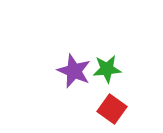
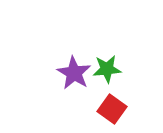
purple star: moved 2 px down; rotated 8 degrees clockwise
